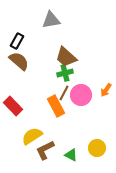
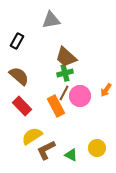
brown semicircle: moved 15 px down
pink circle: moved 1 px left, 1 px down
red rectangle: moved 9 px right
brown L-shape: moved 1 px right
